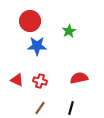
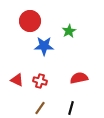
blue star: moved 7 px right
